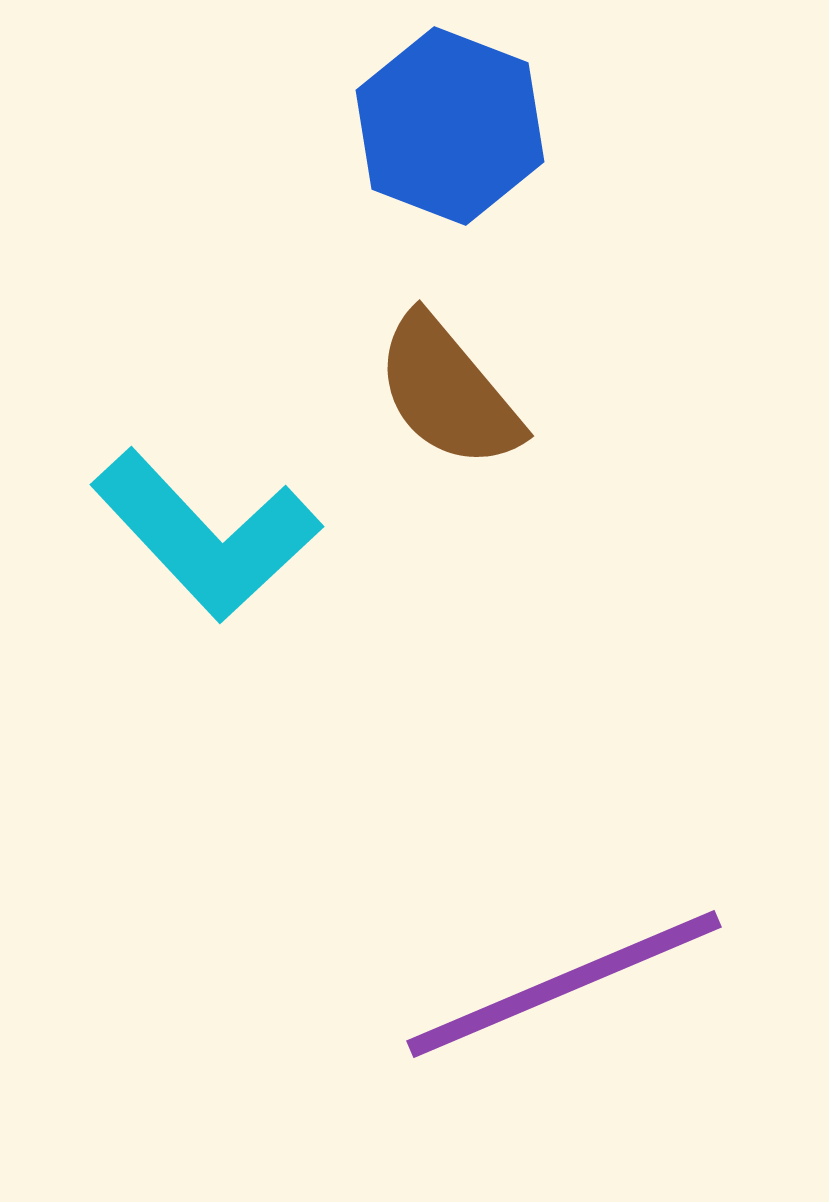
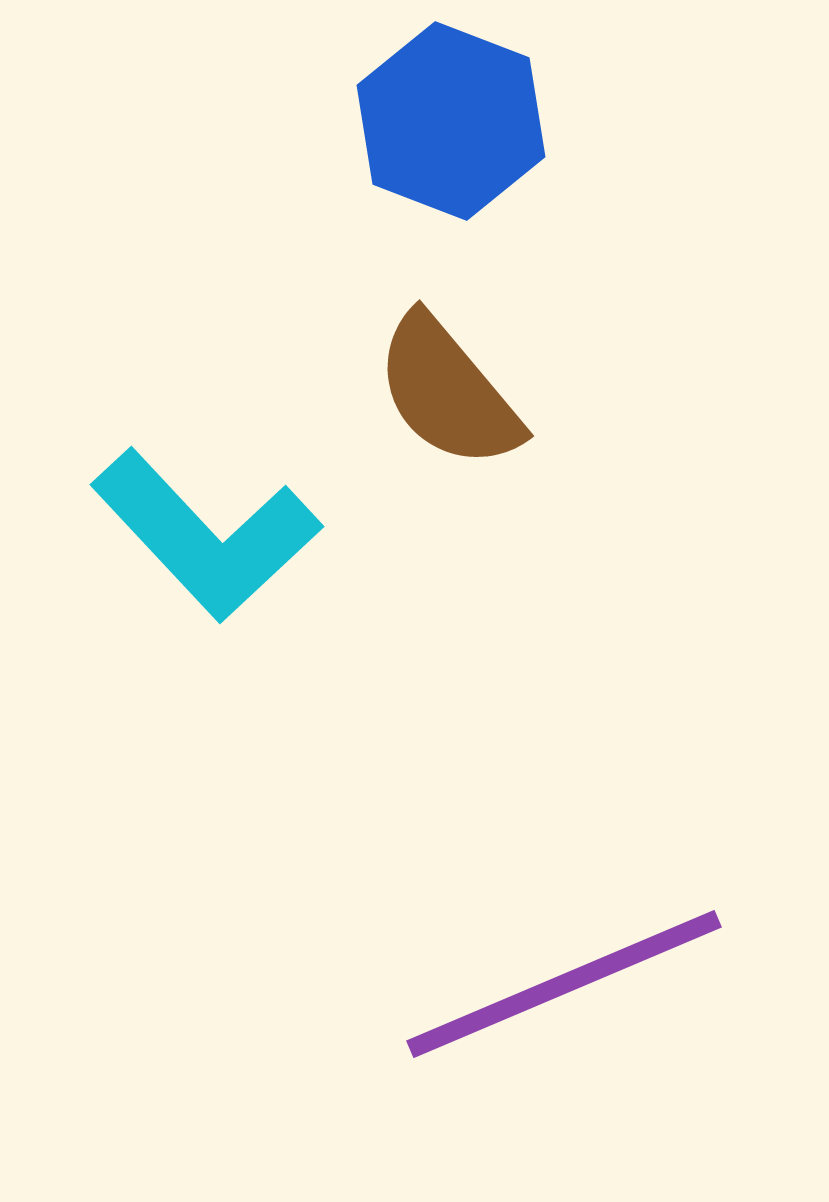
blue hexagon: moved 1 px right, 5 px up
